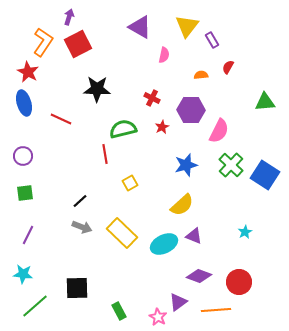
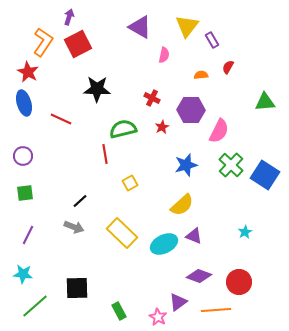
gray arrow at (82, 227): moved 8 px left
